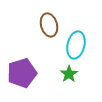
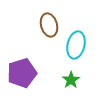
green star: moved 2 px right, 6 px down
